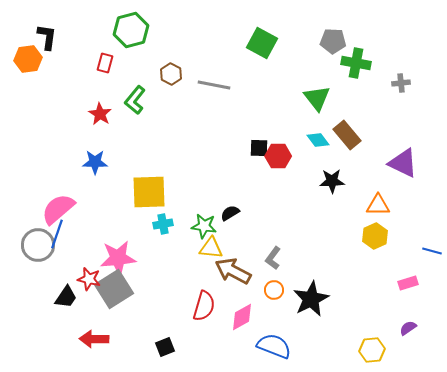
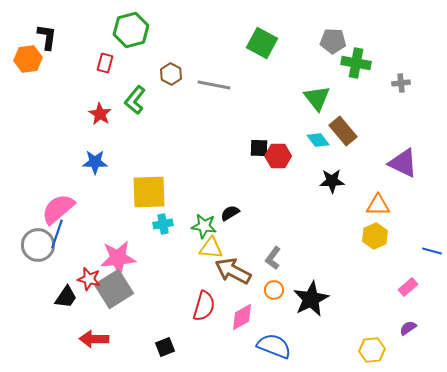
brown rectangle at (347, 135): moved 4 px left, 4 px up
pink rectangle at (408, 283): moved 4 px down; rotated 24 degrees counterclockwise
